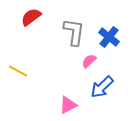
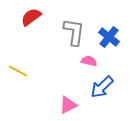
pink semicircle: rotated 56 degrees clockwise
